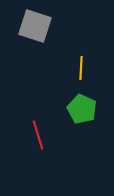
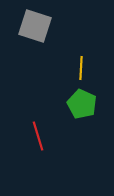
green pentagon: moved 5 px up
red line: moved 1 px down
